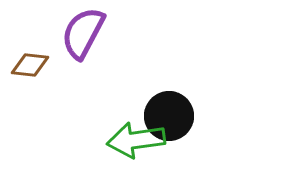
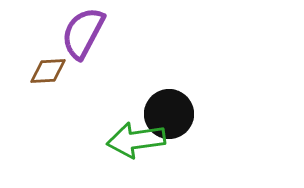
brown diamond: moved 18 px right, 6 px down; rotated 9 degrees counterclockwise
black circle: moved 2 px up
